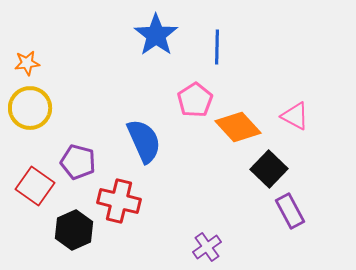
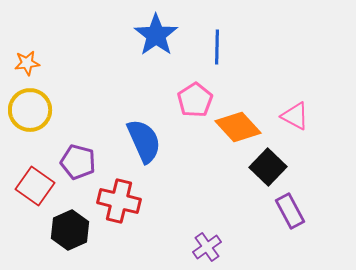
yellow circle: moved 2 px down
black square: moved 1 px left, 2 px up
black hexagon: moved 4 px left
